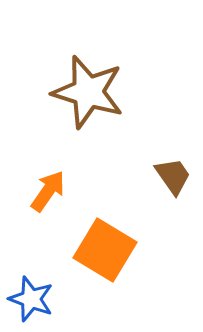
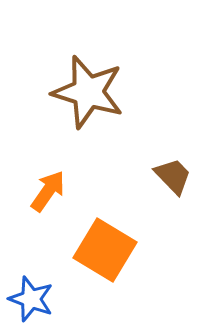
brown trapezoid: rotated 9 degrees counterclockwise
